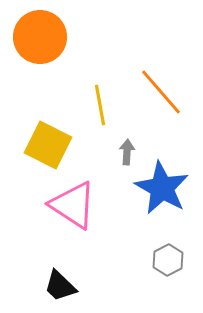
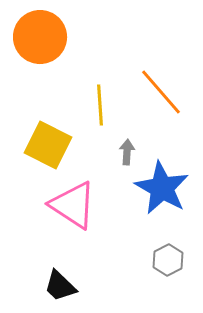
yellow line: rotated 6 degrees clockwise
